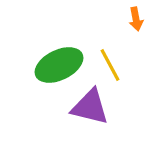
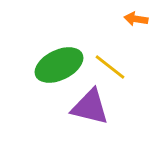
orange arrow: rotated 110 degrees clockwise
yellow line: moved 2 px down; rotated 24 degrees counterclockwise
